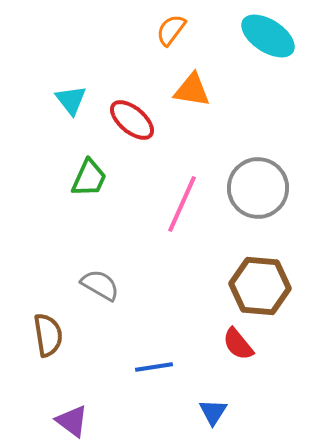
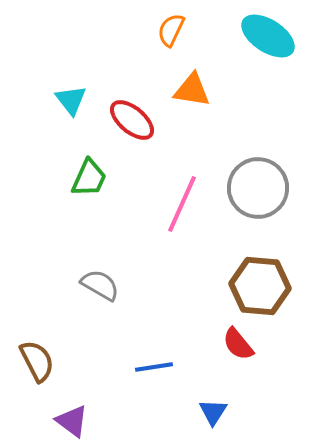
orange semicircle: rotated 12 degrees counterclockwise
brown semicircle: moved 11 px left, 26 px down; rotated 18 degrees counterclockwise
